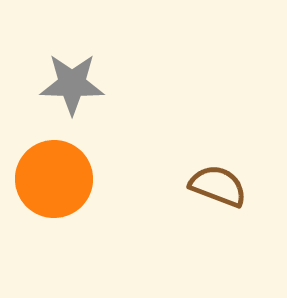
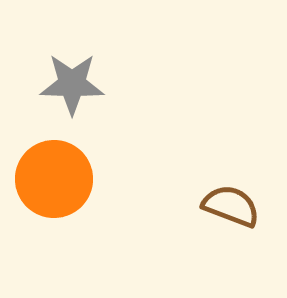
brown semicircle: moved 13 px right, 20 px down
